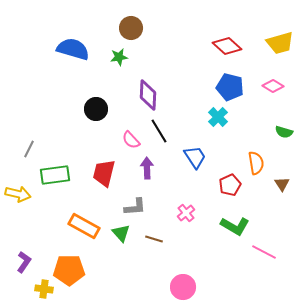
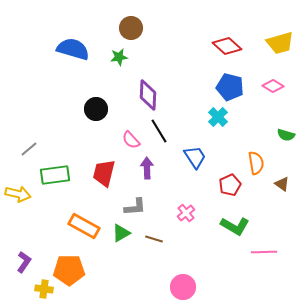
green semicircle: moved 2 px right, 3 px down
gray line: rotated 24 degrees clockwise
brown triangle: rotated 21 degrees counterclockwise
green triangle: rotated 42 degrees clockwise
pink line: rotated 30 degrees counterclockwise
